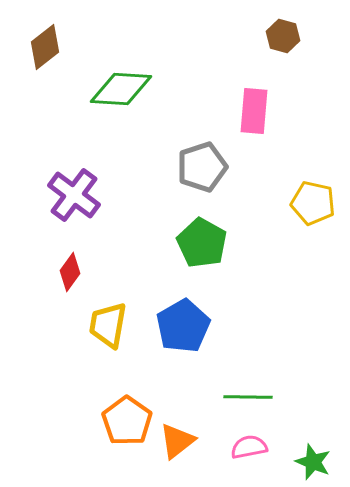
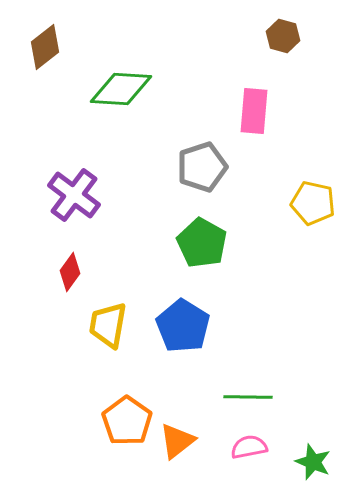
blue pentagon: rotated 10 degrees counterclockwise
